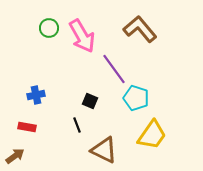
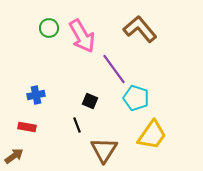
brown triangle: rotated 36 degrees clockwise
brown arrow: moved 1 px left
